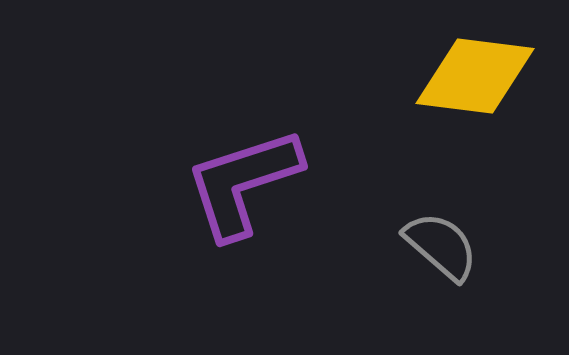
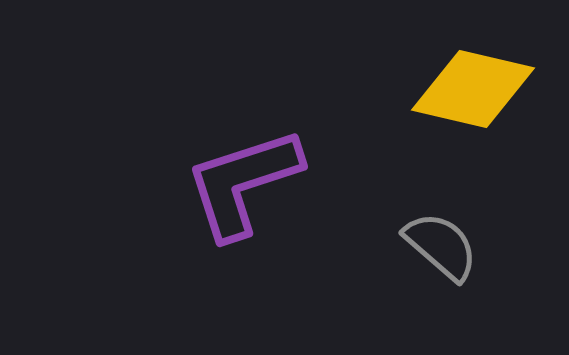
yellow diamond: moved 2 px left, 13 px down; rotated 6 degrees clockwise
